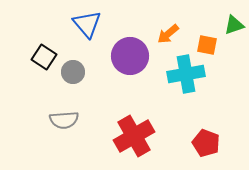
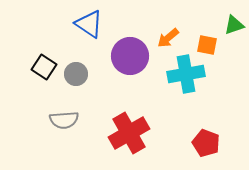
blue triangle: moved 2 px right; rotated 16 degrees counterclockwise
orange arrow: moved 4 px down
black square: moved 10 px down
gray circle: moved 3 px right, 2 px down
red cross: moved 5 px left, 3 px up
